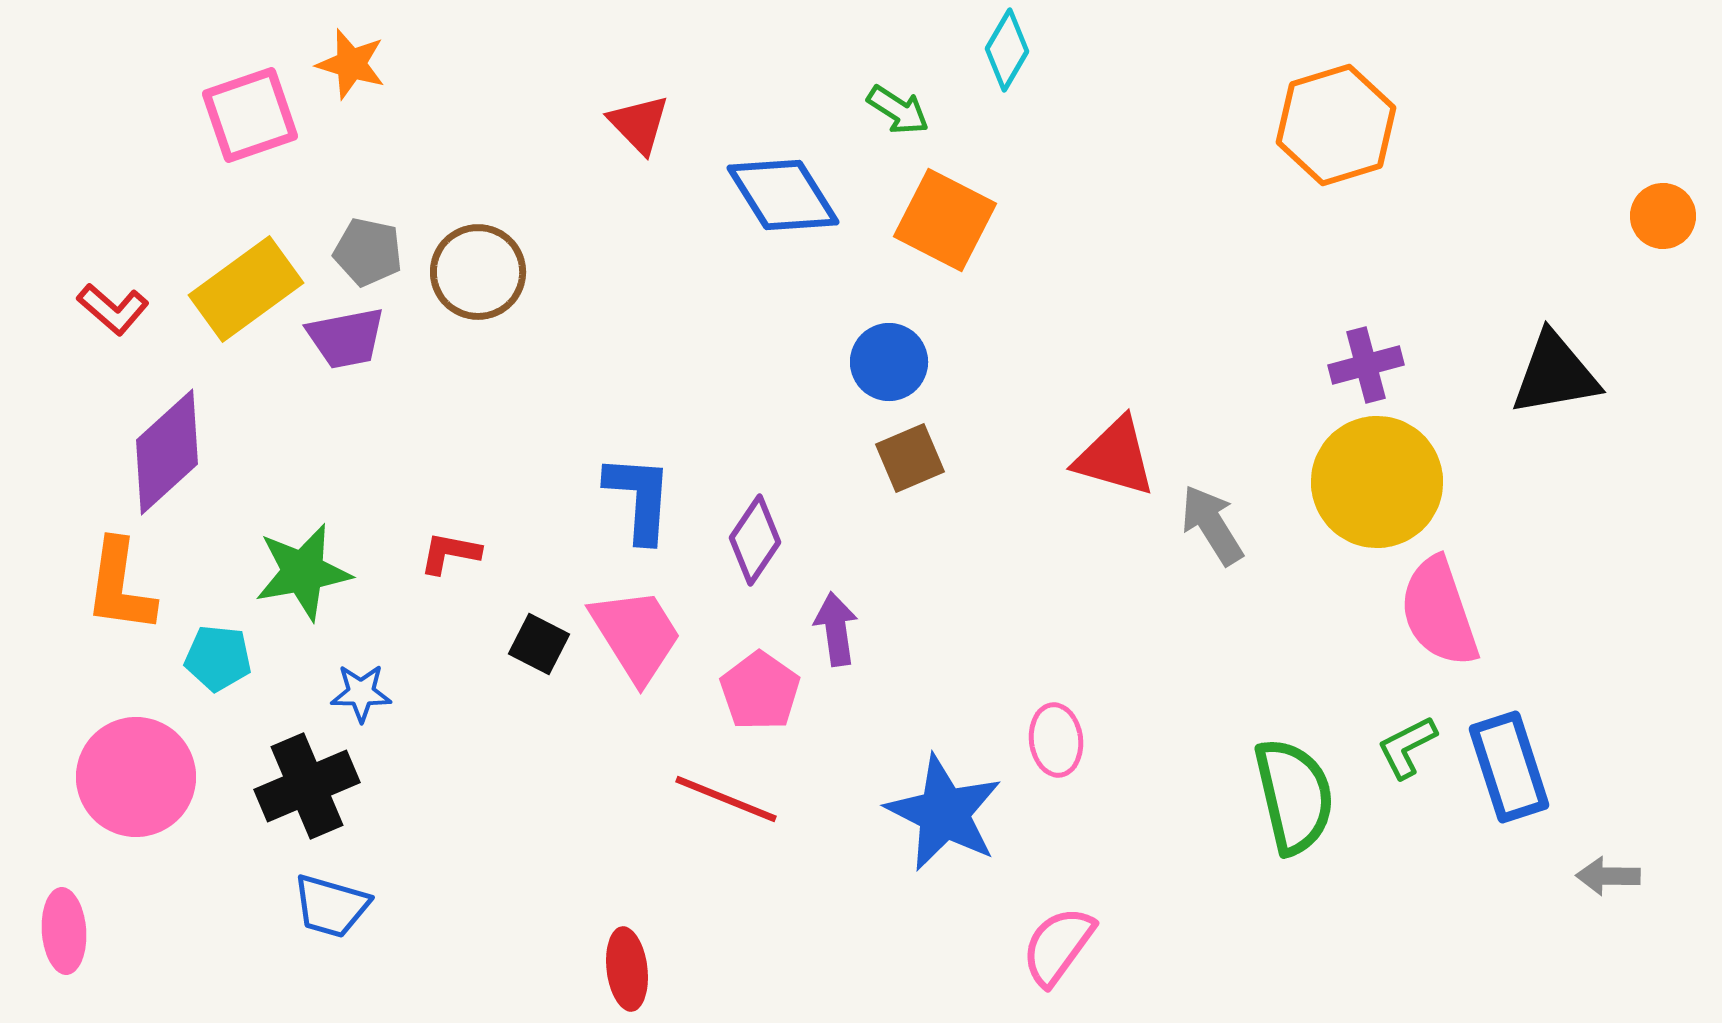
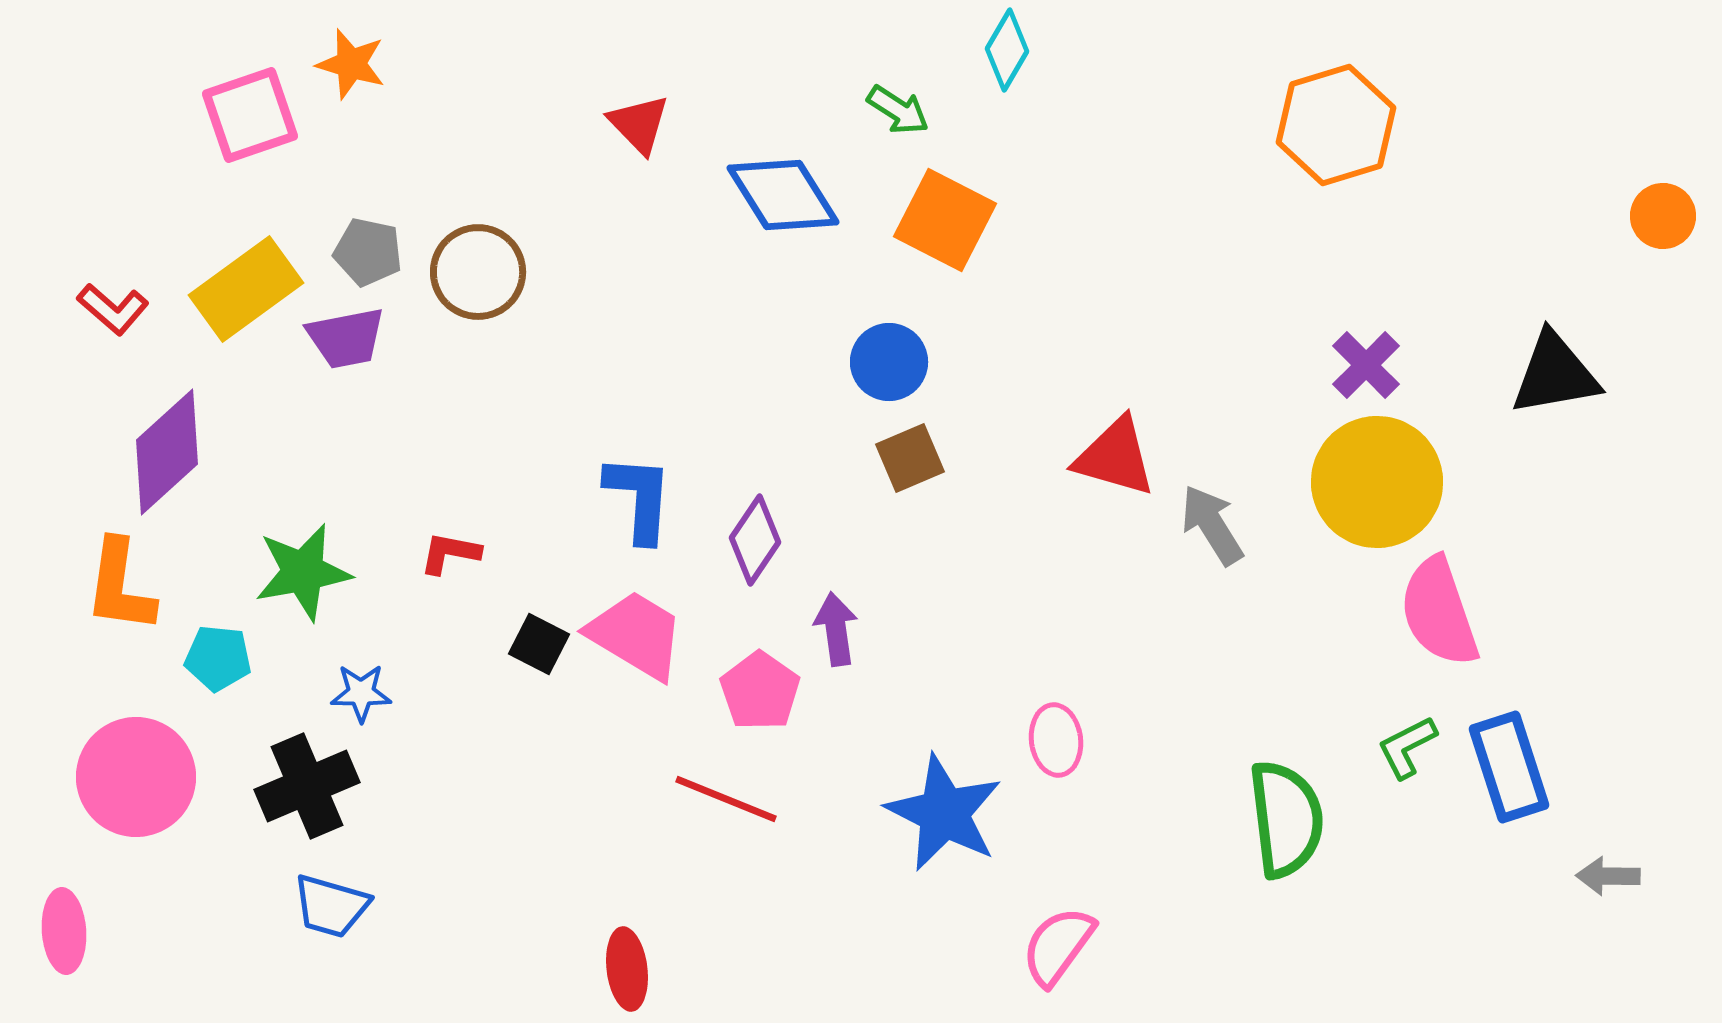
purple cross at (1366, 365): rotated 30 degrees counterclockwise
pink trapezoid at (636, 635): rotated 27 degrees counterclockwise
green semicircle at (1294, 796): moved 8 px left, 23 px down; rotated 6 degrees clockwise
